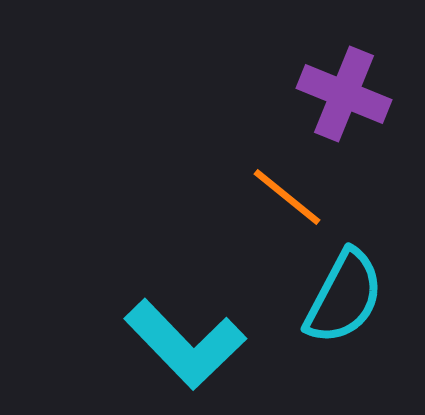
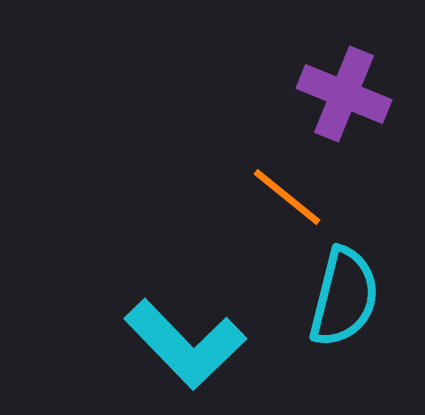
cyan semicircle: rotated 14 degrees counterclockwise
